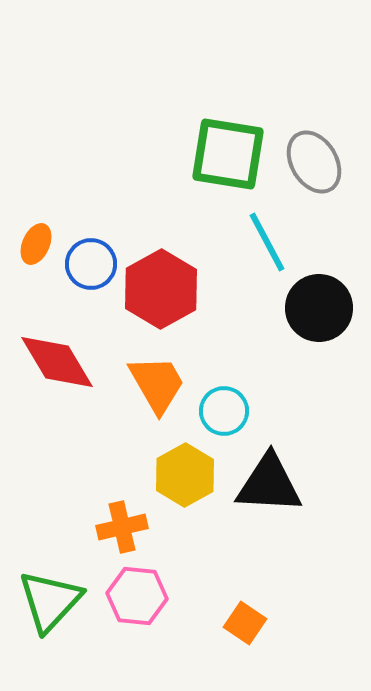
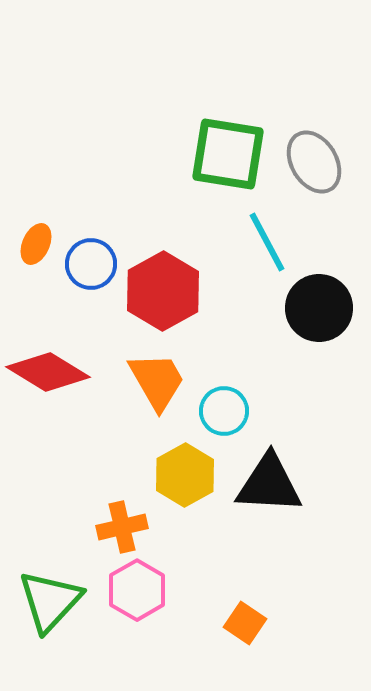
red hexagon: moved 2 px right, 2 px down
red diamond: moved 9 px left, 10 px down; rotated 28 degrees counterclockwise
orange trapezoid: moved 3 px up
pink hexagon: moved 6 px up; rotated 24 degrees clockwise
